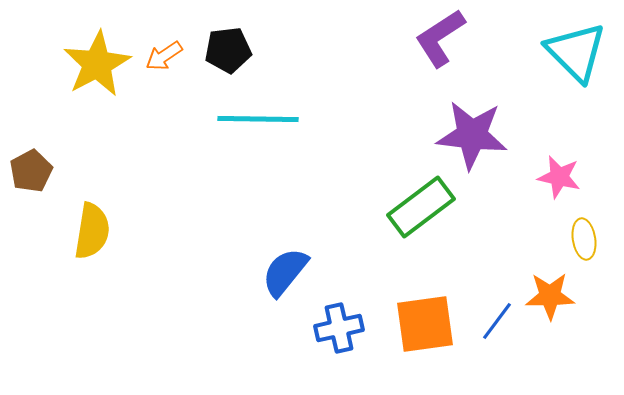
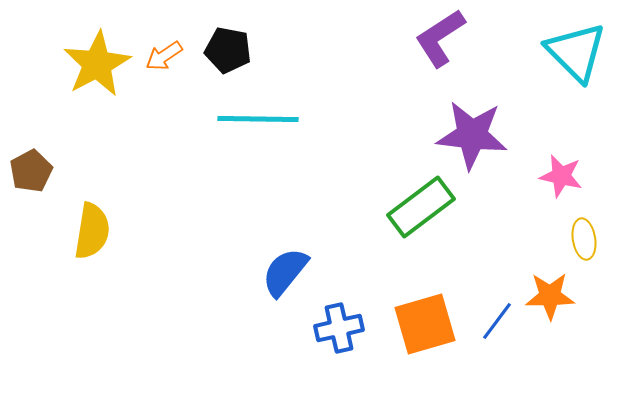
black pentagon: rotated 18 degrees clockwise
pink star: moved 2 px right, 1 px up
orange square: rotated 8 degrees counterclockwise
